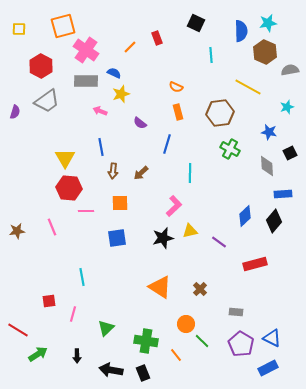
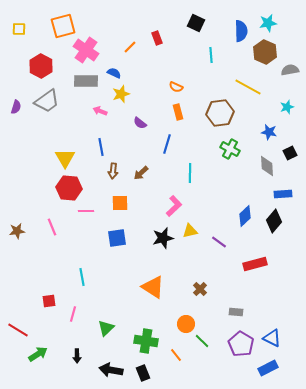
purple semicircle at (15, 112): moved 1 px right, 5 px up
orange triangle at (160, 287): moved 7 px left
